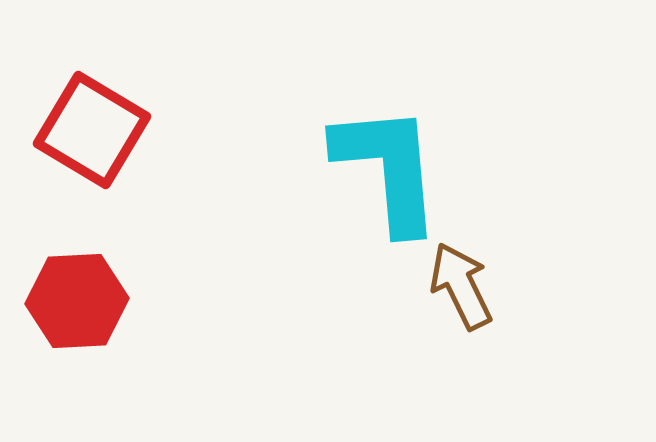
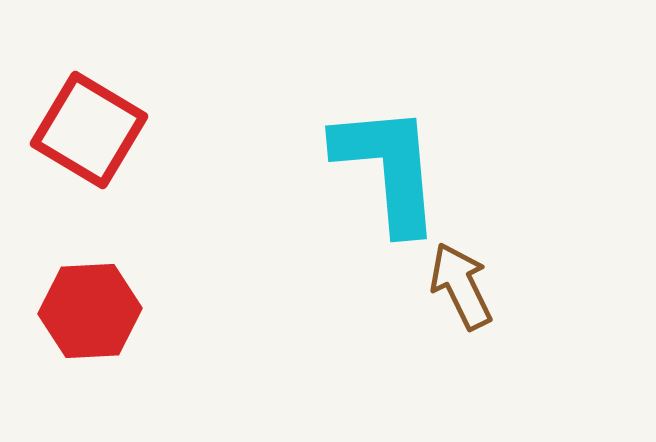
red square: moved 3 px left
red hexagon: moved 13 px right, 10 px down
